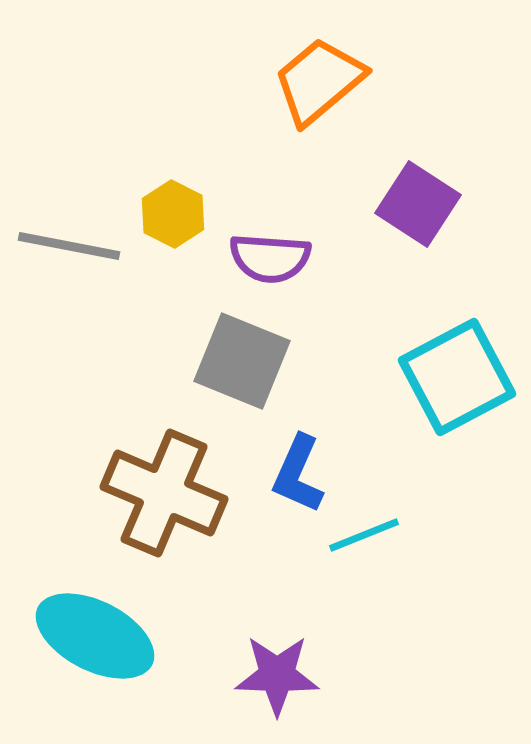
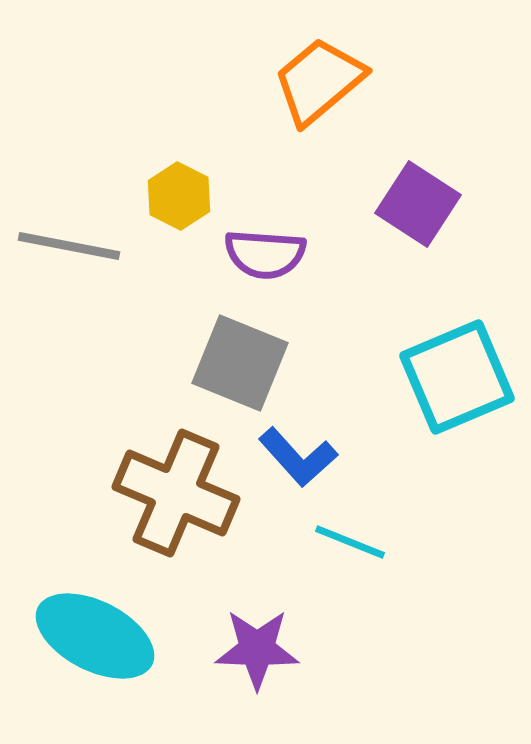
yellow hexagon: moved 6 px right, 18 px up
purple semicircle: moved 5 px left, 4 px up
gray square: moved 2 px left, 2 px down
cyan square: rotated 5 degrees clockwise
blue L-shape: moved 17 px up; rotated 66 degrees counterclockwise
brown cross: moved 12 px right
cyan line: moved 14 px left, 7 px down; rotated 44 degrees clockwise
purple star: moved 20 px left, 26 px up
